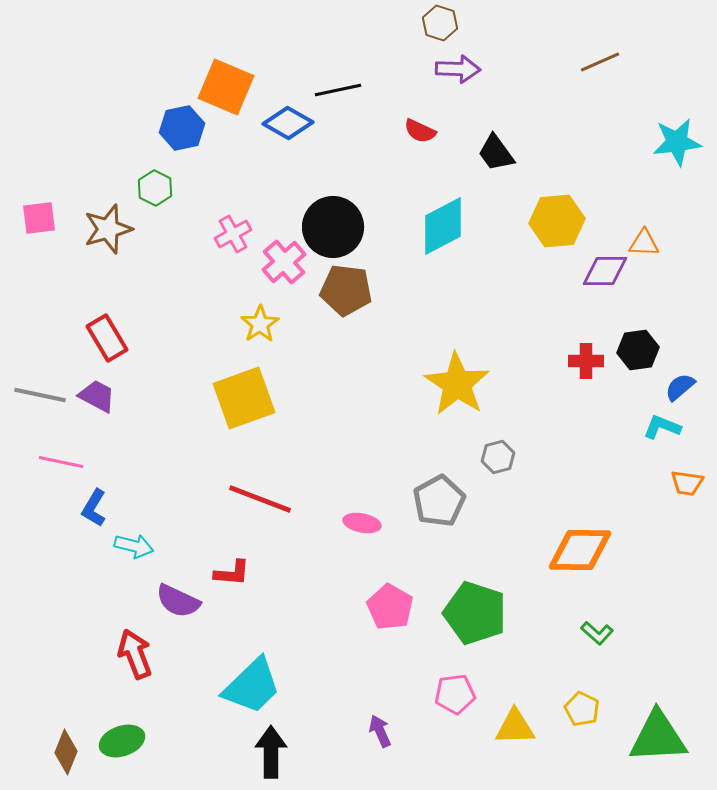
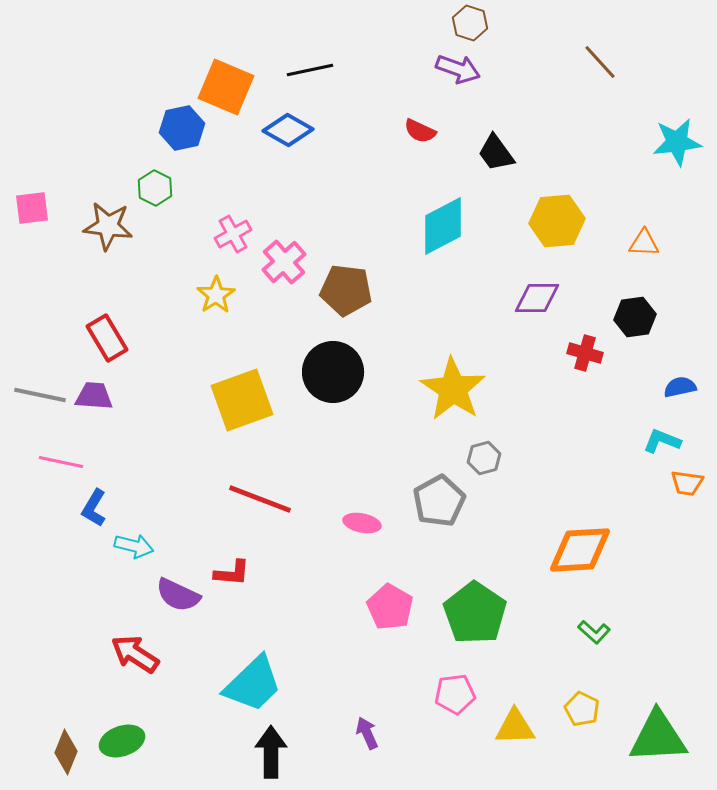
brown hexagon at (440, 23): moved 30 px right
brown line at (600, 62): rotated 72 degrees clockwise
purple arrow at (458, 69): rotated 18 degrees clockwise
black line at (338, 90): moved 28 px left, 20 px up
blue diamond at (288, 123): moved 7 px down
pink square at (39, 218): moved 7 px left, 10 px up
black circle at (333, 227): moved 145 px down
brown star at (108, 229): moved 3 px up; rotated 24 degrees clockwise
purple diamond at (605, 271): moved 68 px left, 27 px down
yellow star at (260, 324): moved 44 px left, 29 px up
black hexagon at (638, 350): moved 3 px left, 33 px up
red cross at (586, 361): moved 1 px left, 8 px up; rotated 16 degrees clockwise
yellow star at (457, 384): moved 4 px left, 5 px down
blue semicircle at (680, 387): rotated 28 degrees clockwise
purple trapezoid at (97, 396): moved 3 px left; rotated 24 degrees counterclockwise
yellow square at (244, 398): moved 2 px left, 2 px down
cyan L-shape at (662, 427): moved 14 px down
gray hexagon at (498, 457): moved 14 px left, 1 px down
orange diamond at (580, 550): rotated 4 degrees counterclockwise
purple semicircle at (178, 601): moved 6 px up
green pentagon at (475, 613): rotated 16 degrees clockwise
green L-shape at (597, 633): moved 3 px left, 1 px up
red arrow at (135, 654): rotated 36 degrees counterclockwise
cyan trapezoid at (252, 686): moved 1 px right, 2 px up
purple arrow at (380, 731): moved 13 px left, 2 px down
